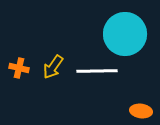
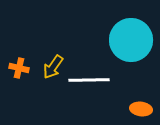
cyan circle: moved 6 px right, 6 px down
white line: moved 8 px left, 9 px down
orange ellipse: moved 2 px up
